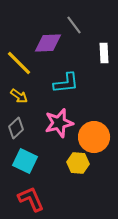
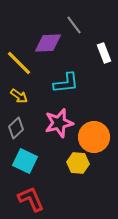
white rectangle: rotated 18 degrees counterclockwise
